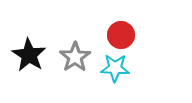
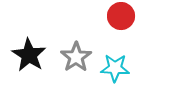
red circle: moved 19 px up
gray star: moved 1 px right
